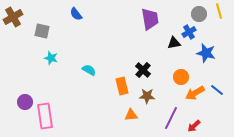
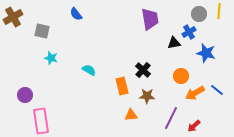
yellow line: rotated 21 degrees clockwise
orange circle: moved 1 px up
purple circle: moved 7 px up
pink rectangle: moved 4 px left, 5 px down
